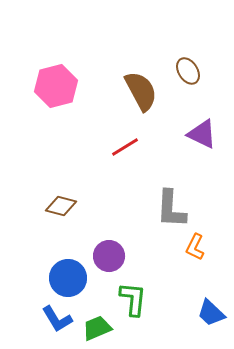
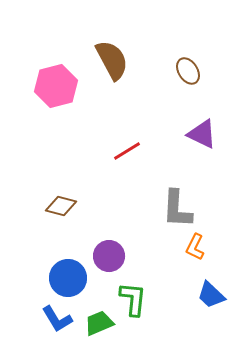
brown semicircle: moved 29 px left, 31 px up
red line: moved 2 px right, 4 px down
gray L-shape: moved 6 px right
blue trapezoid: moved 18 px up
green trapezoid: moved 2 px right, 5 px up
